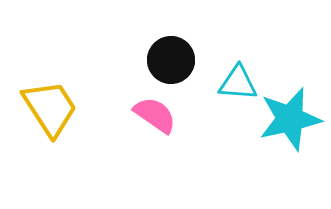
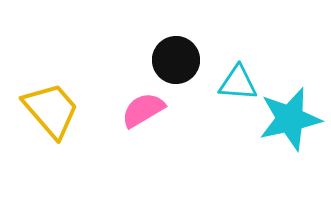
black circle: moved 5 px right
yellow trapezoid: moved 1 px right, 2 px down; rotated 8 degrees counterclockwise
pink semicircle: moved 12 px left, 5 px up; rotated 66 degrees counterclockwise
